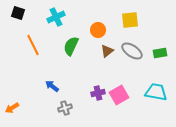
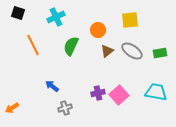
pink square: rotated 12 degrees counterclockwise
